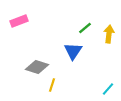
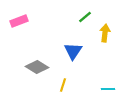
green line: moved 11 px up
yellow arrow: moved 4 px left, 1 px up
gray diamond: rotated 15 degrees clockwise
yellow line: moved 11 px right
cyan line: rotated 48 degrees clockwise
